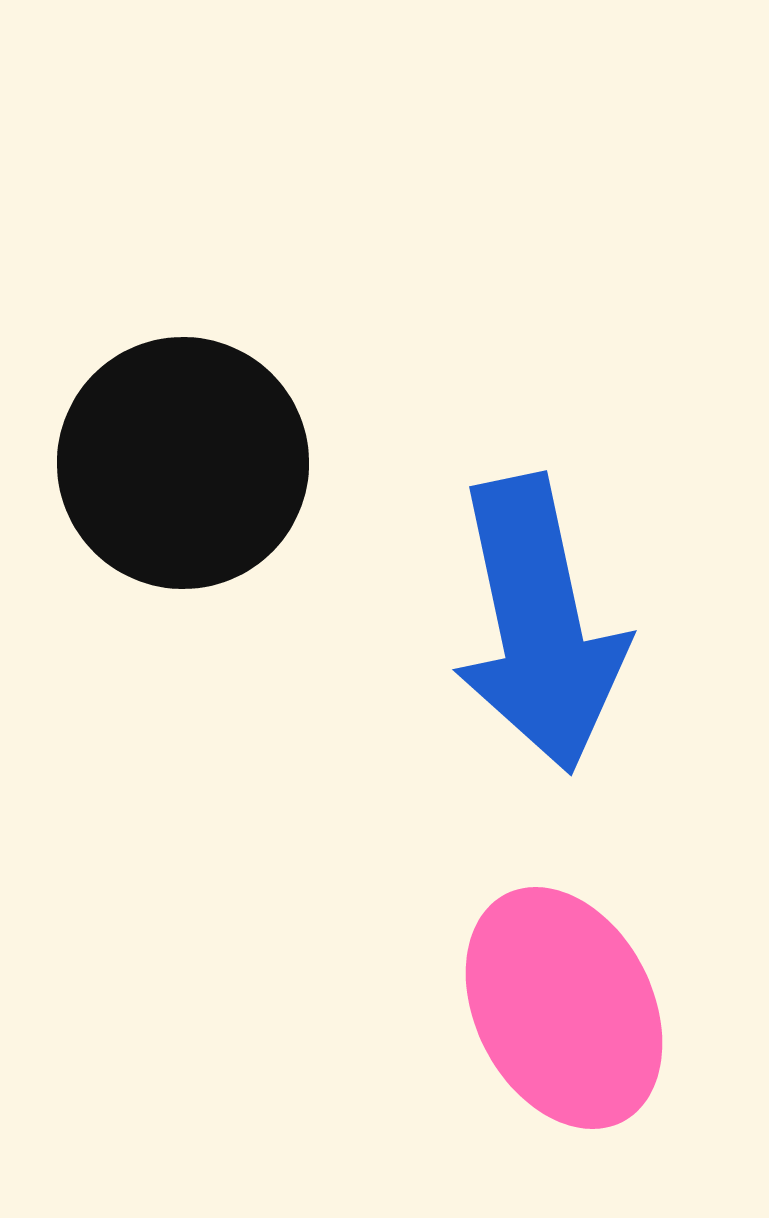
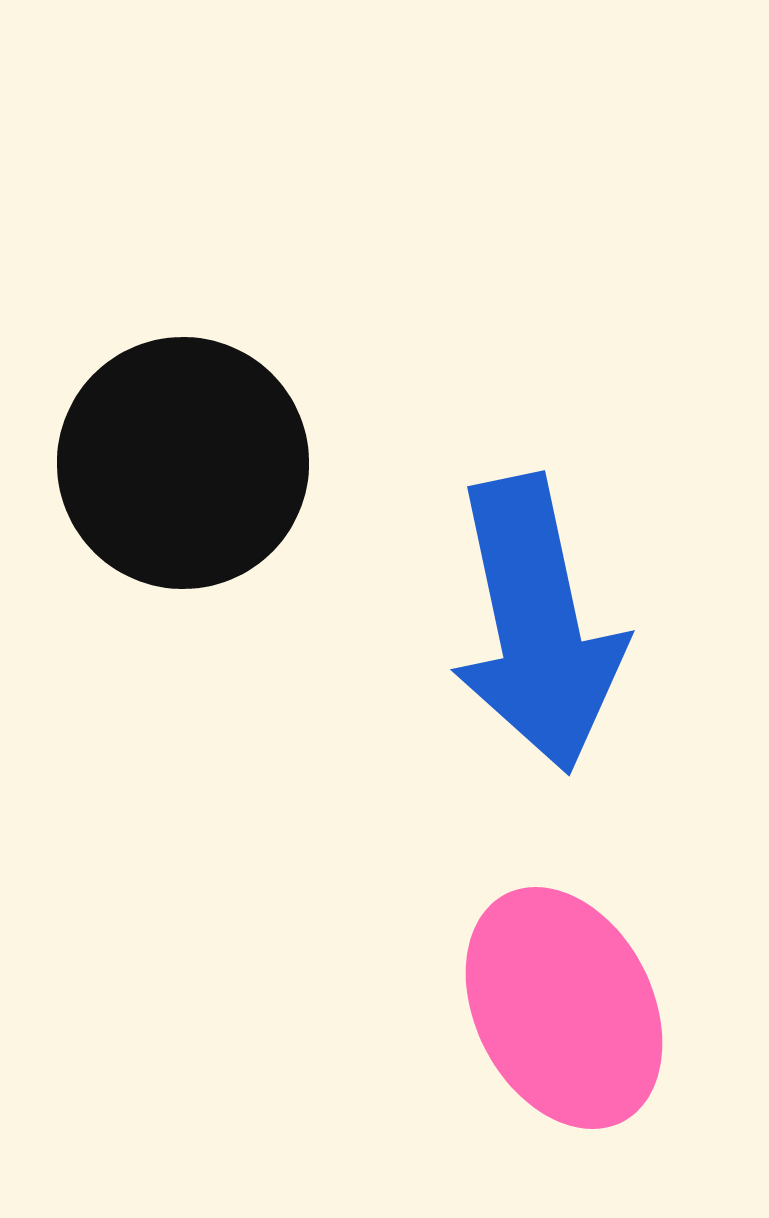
blue arrow: moved 2 px left
